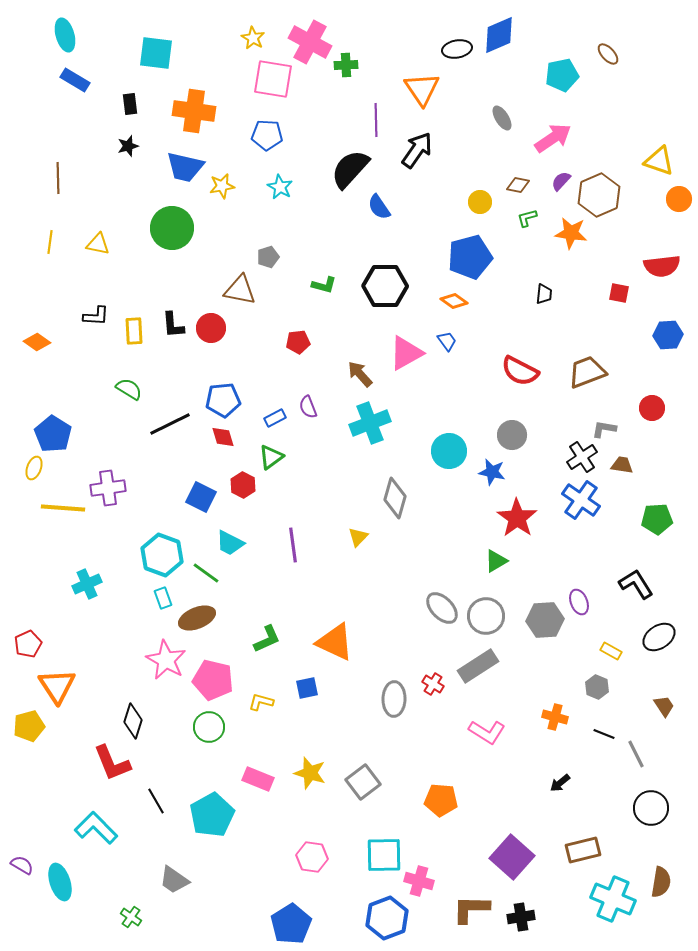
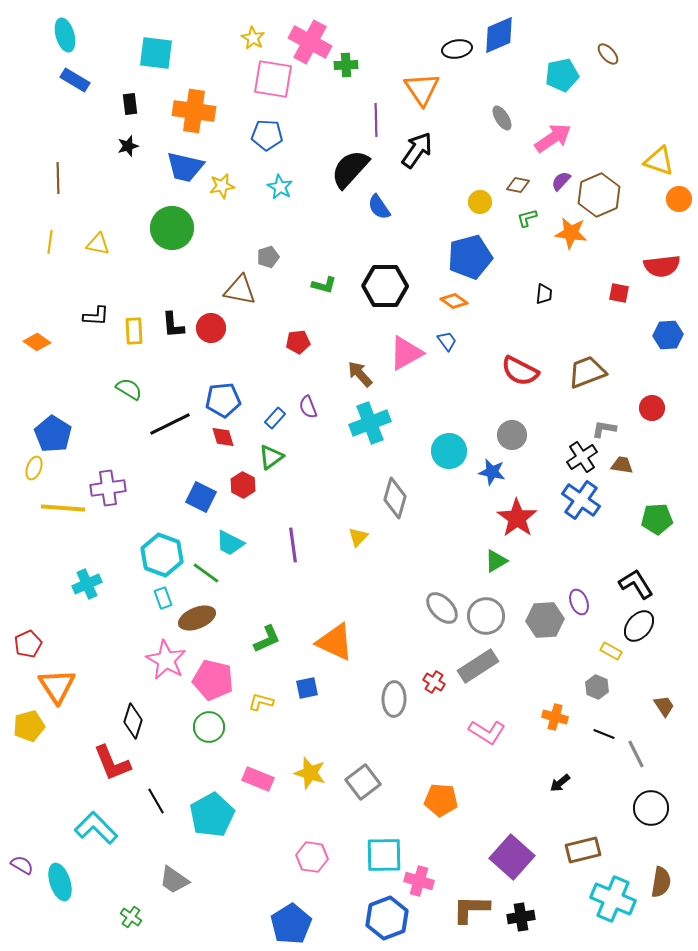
blue rectangle at (275, 418): rotated 20 degrees counterclockwise
black ellipse at (659, 637): moved 20 px left, 11 px up; rotated 16 degrees counterclockwise
red cross at (433, 684): moved 1 px right, 2 px up
